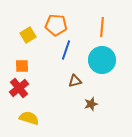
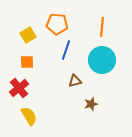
orange pentagon: moved 1 px right, 1 px up
orange square: moved 5 px right, 4 px up
yellow semicircle: moved 2 px up; rotated 42 degrees clockwise
